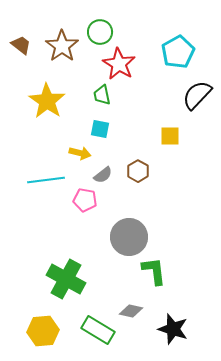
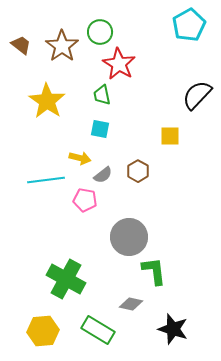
cyan pentagon: moved 11 px right, 27 px up
yellow arrow: moved 5 px down
gray diamond: moved 7 px up
